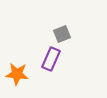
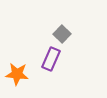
gray square: rotated 24 degrees counterclockwise
